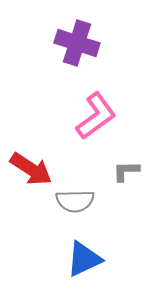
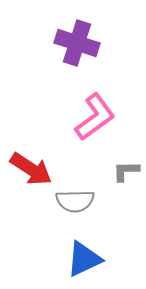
pink L-shape: moved 1 px left, 1 px down
